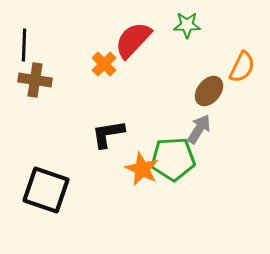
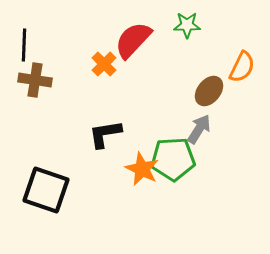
black L-shape: moved 3 px left
